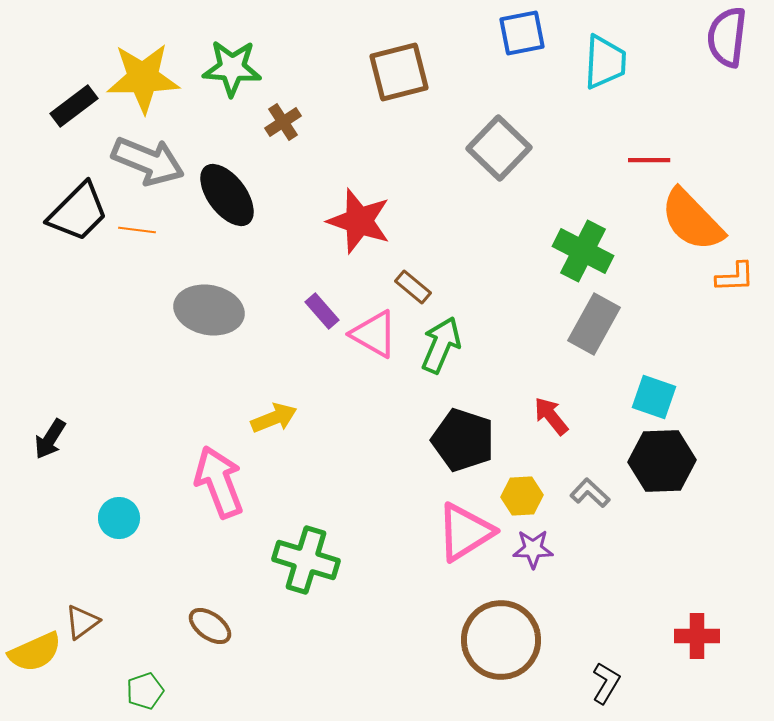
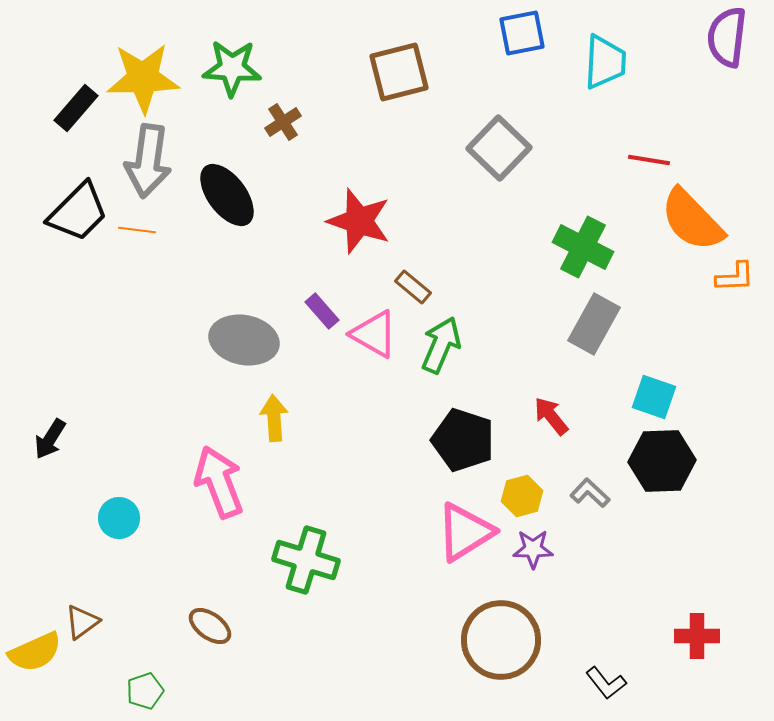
black rectangle at (74, 106): moved 2 px right, 2 px down; rotated 12 degrees counterclockwise
red line at (649, 160): rotated 9 degrees clockwise
gray arrow at (148, 161): rotated 76 degrees clockwise
green cross at (583, 251): moved 4 px up
gray ellipse at (209, 310): moved 35 px right, 30 px down
yellow arrow at (274, 418): rotated 72 degrees counterclockwise
yellow hexagon at (522, 496): rotated 12 degrees counterclockwise
black L-shape at (606, 683): rotated 111 degrees clockwise
